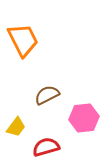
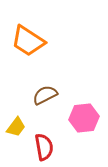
orange trapezoid: moved 5 px right, 1 px down; rotated 150 degrees clockwise
brown semicircle: moved 2 px left
red semicircle: moved 2 px left; rotated 96 degrees clockwise
